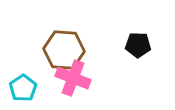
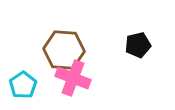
black pentagon: rotated 15 degrees counterclockwise
cyan pentagon: moved 3 px up
